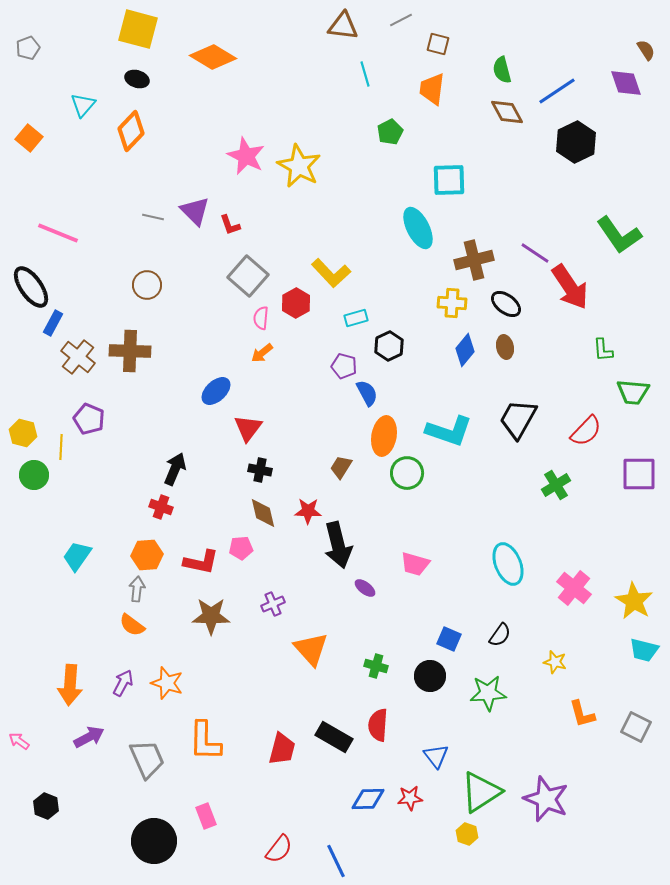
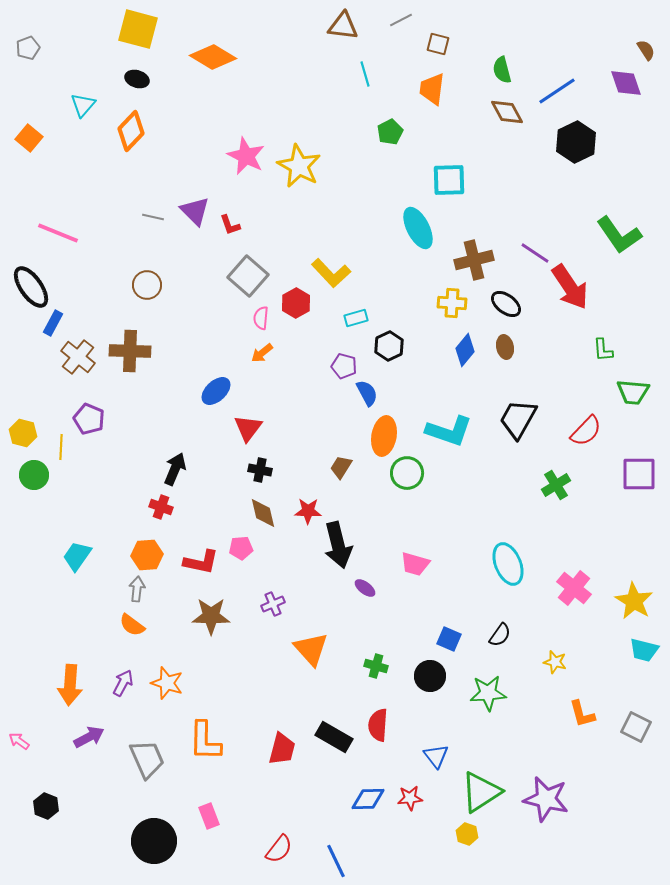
purple star at (546, 799): rotated 9 degrees counterclockwise
pink rectangle at (206, 816): moved 3 px right
